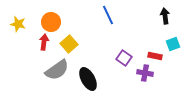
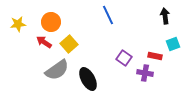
yellow star: rotated 21 degrees counterclockwise
red arrow: rotated 63 degrees counterclockwise
